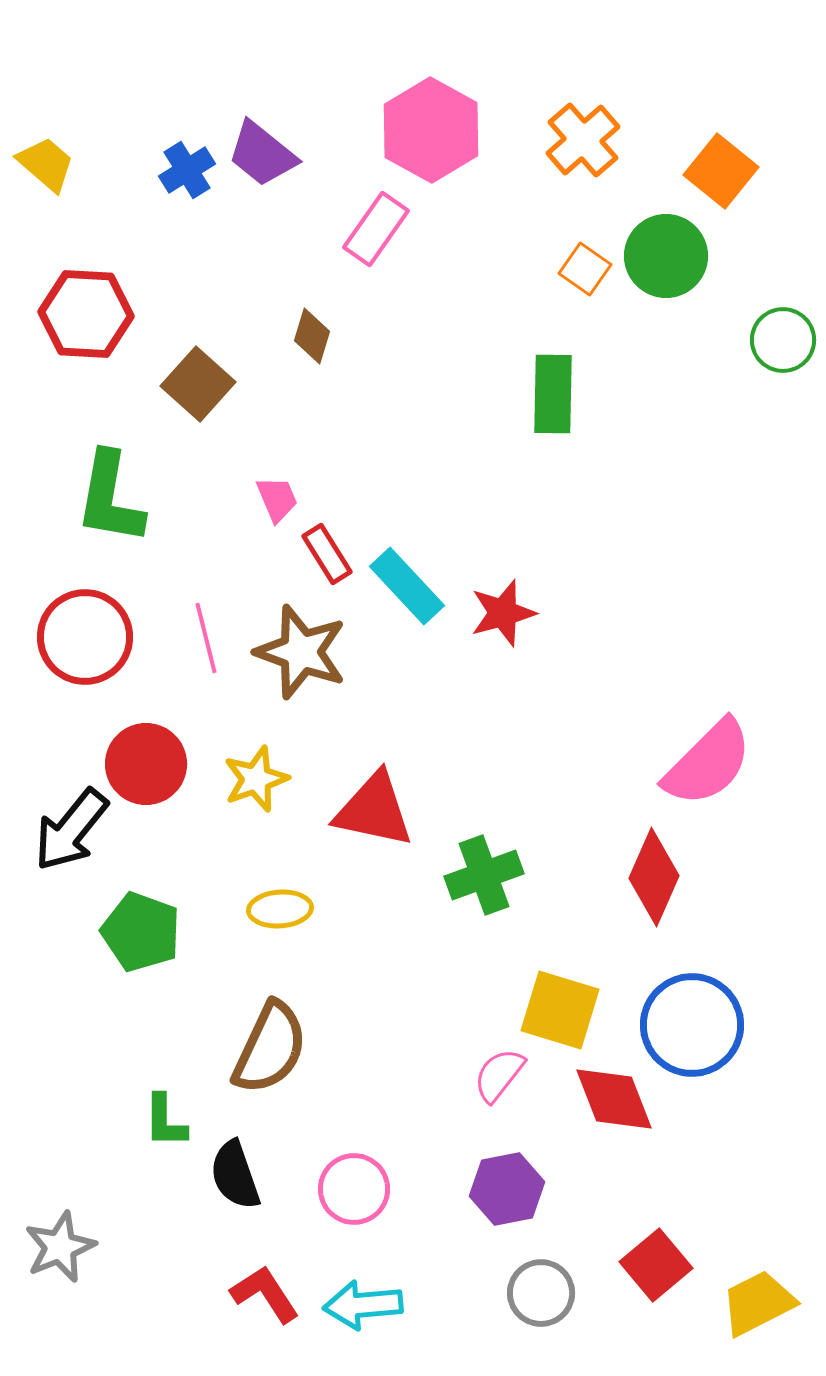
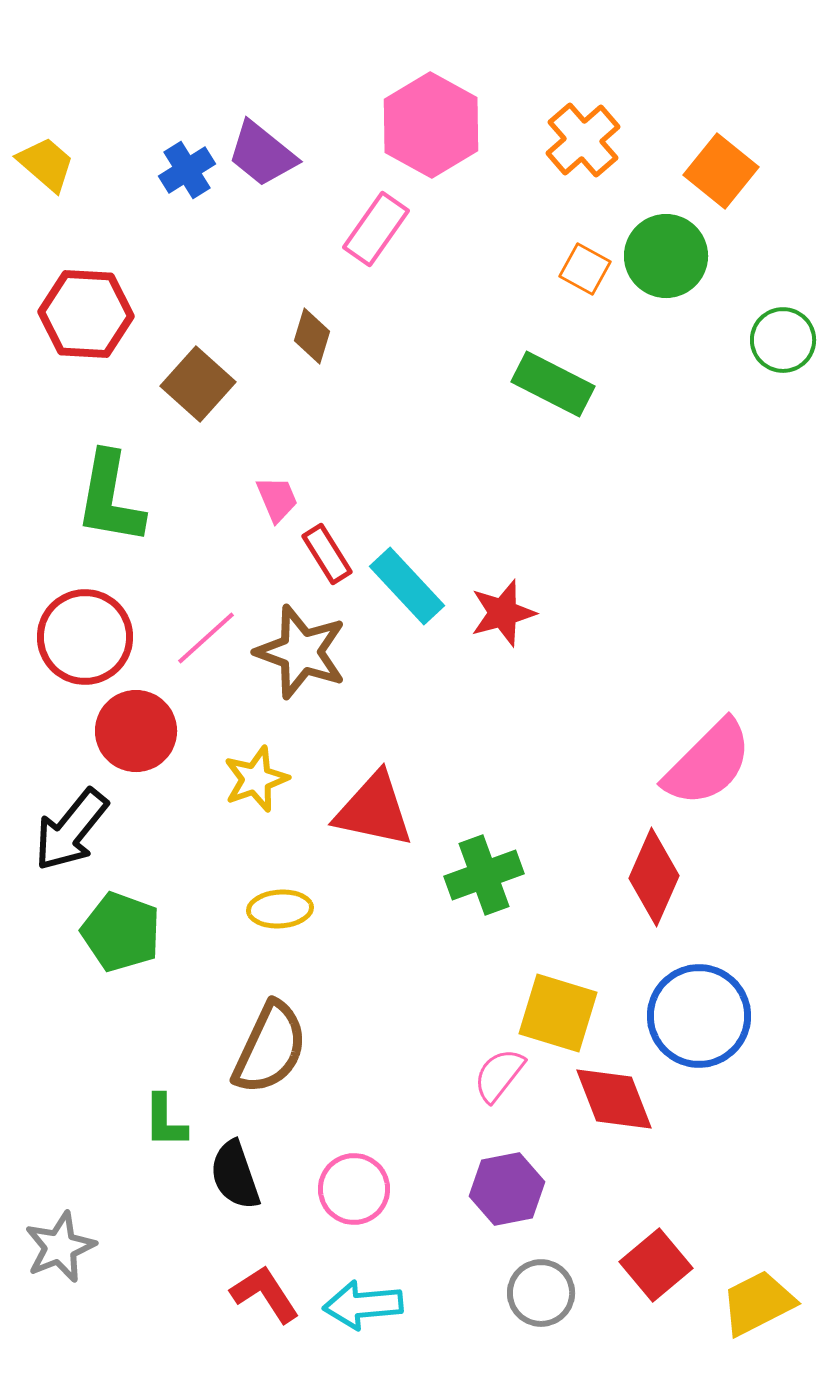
pink hexagon at (431, 130): moved 5 px up
orange square at (585, 269): rotated 6 degrees counterclockwise
green rectangle at (553, 394): moved 10 px up; rotated 64 degrees counterclockwise
pink line at (206, 638): rotated 62 degrees clockwise
red circle at (146, 764): moved 10 px left, 33 px up
green pentagon at (141, 932): moved 20 px left
yellow square at (560, 1010): moved 2 px left, 3 px down
blue circle at (692, 1025): moved 7 px right, 9 px up
